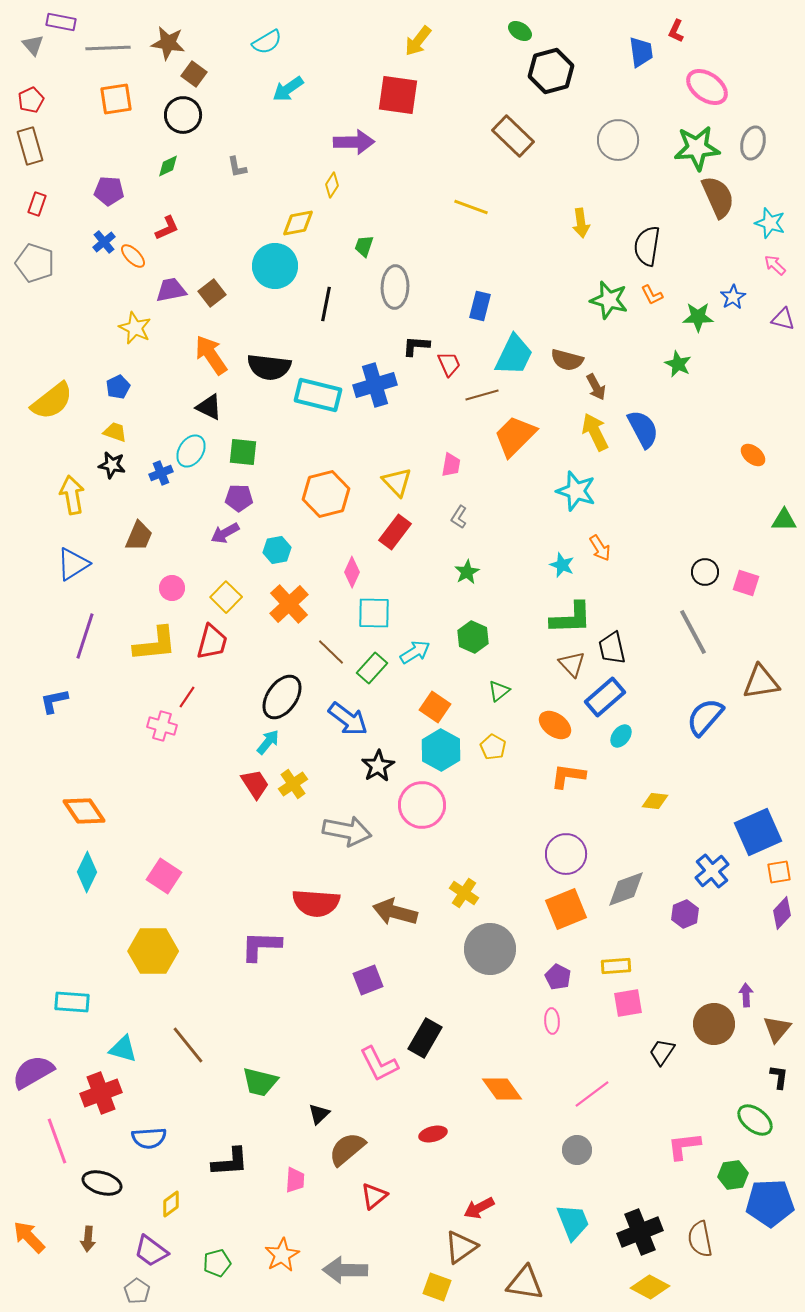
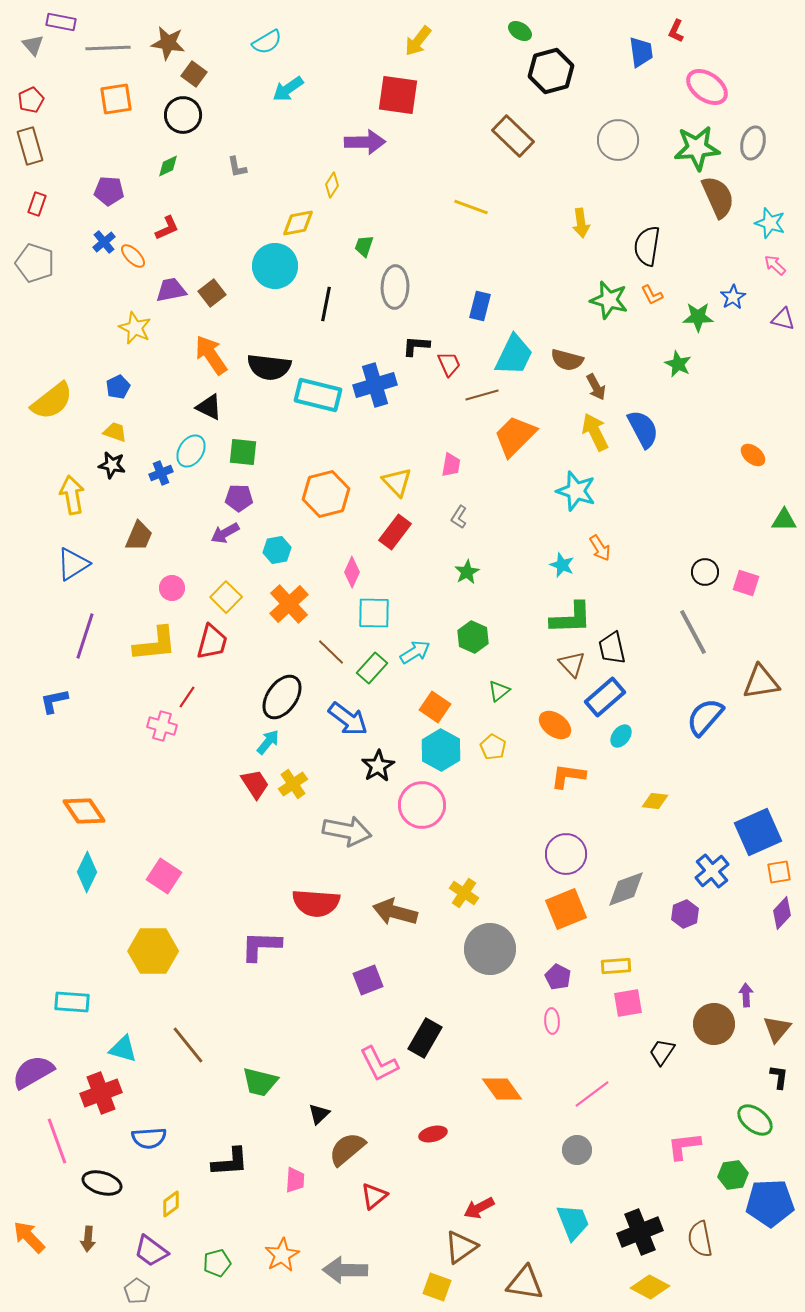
purple arrow at (354, 142): moved 11 px right
